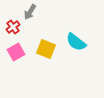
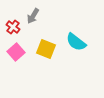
gray arrow: moved 3 px right, 4 px down
red cross: rotated 16 degrees counterclockwise
pink square: rotated 12 degrees counterclockwise
